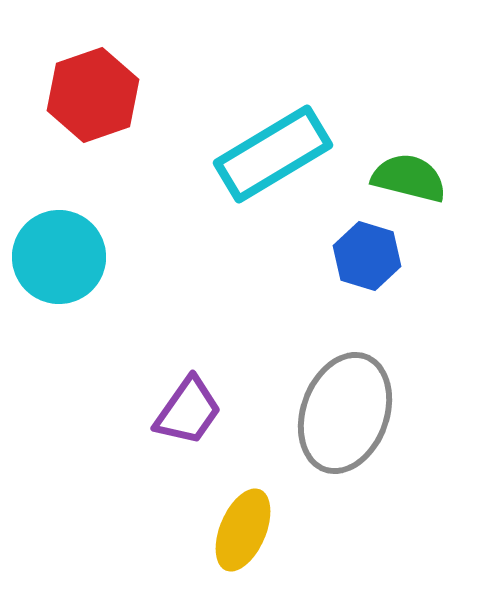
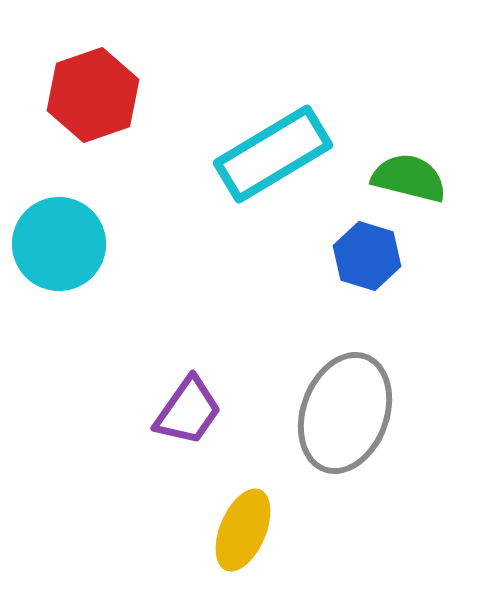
cyan circle: moved 13 px up
